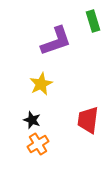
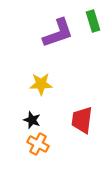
purple L-shape: moved 2 px right, 8 px up
yellow star: rotated 25 degrees clockwise
red trapezoid: moved 6 px left
orange cross: rotated 30 degrees counterclockwise
